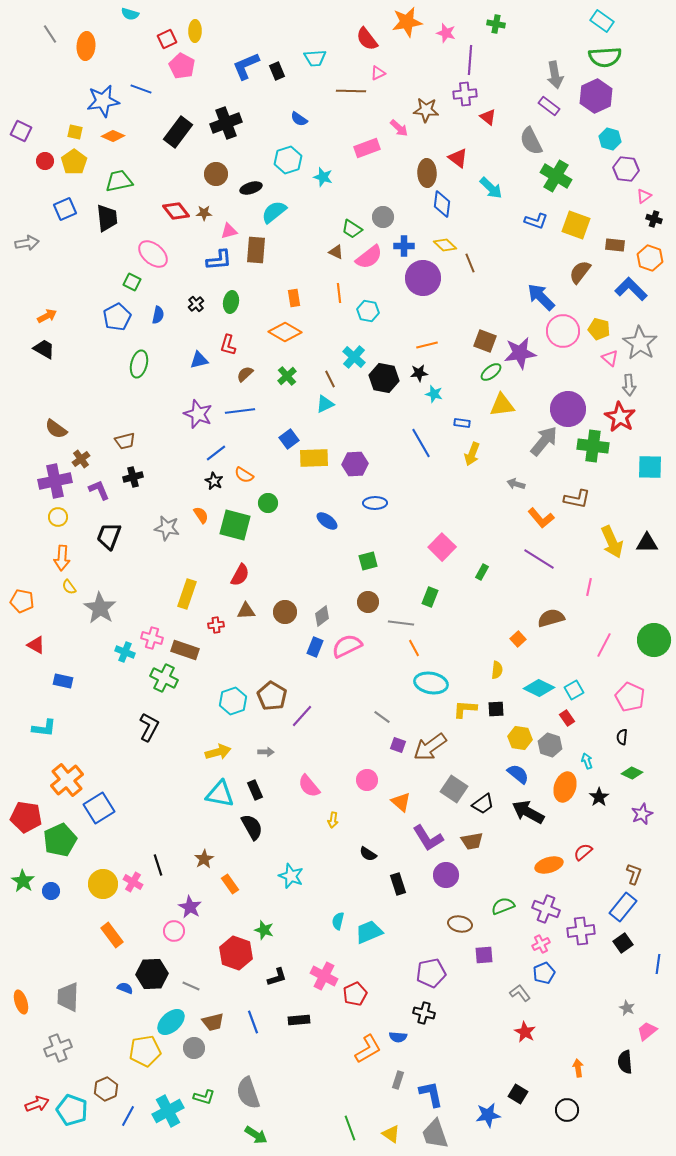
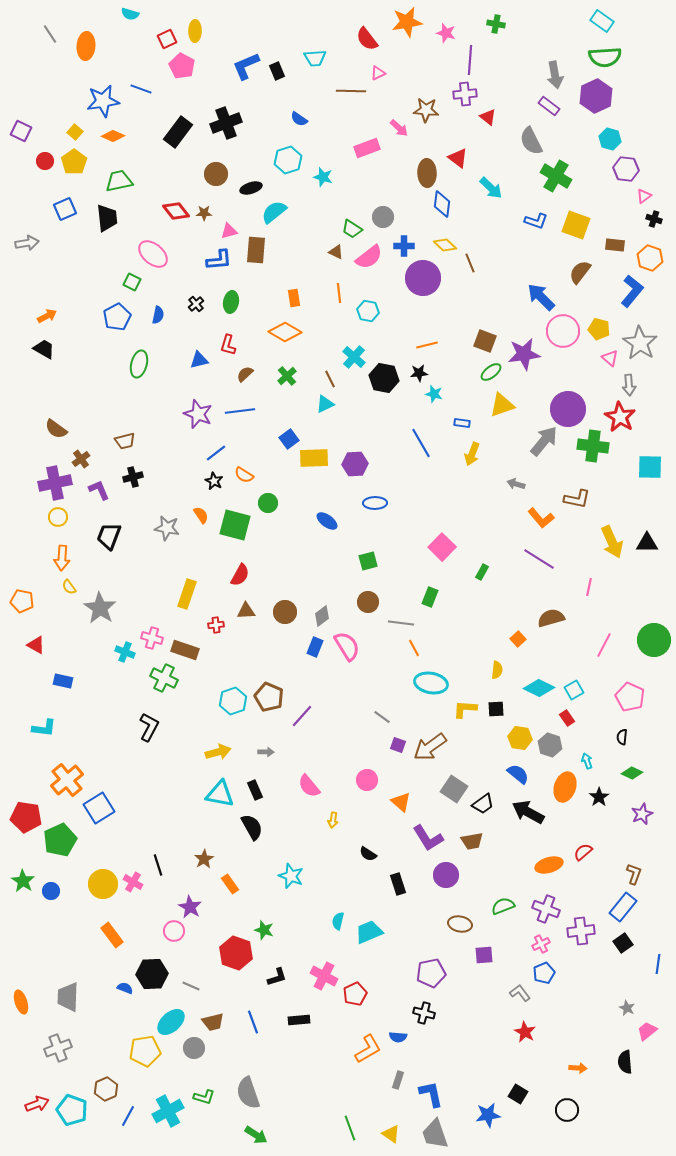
yellow square at (75, 132): rotated 28 degrees clockwise
blue L-shape at (631, 289): moved 1 px right, 2 px down; rotated 84 degrees clockwise
purple star at (520, 353): moved 4 px right, 1 px down
yellow triangle at (502, 405): rotated 12 degrees counterclockwise
purple cross at (55, 481): moved 2 px down
pink semicircle at (347, 646): rotated 84 degrees clockwise
brown pentagon at (272, 696): moved 3 px left, 1 px down; rotated 8 degrees counterclockwise
orange arrow at (578, 1068): rotated 102 degrees clockwise
